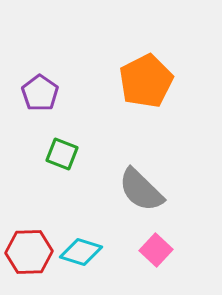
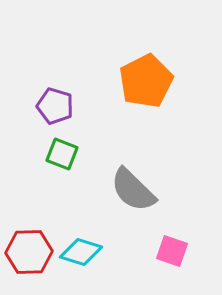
purple pentagon: moved 15 px right, 13 px down; rotated 18 degrees counterclockwise
gray semicircle: moved 8 px left
pink square: moved 16 px right, 1 px down; rotated 24 degrees counterclockwise
